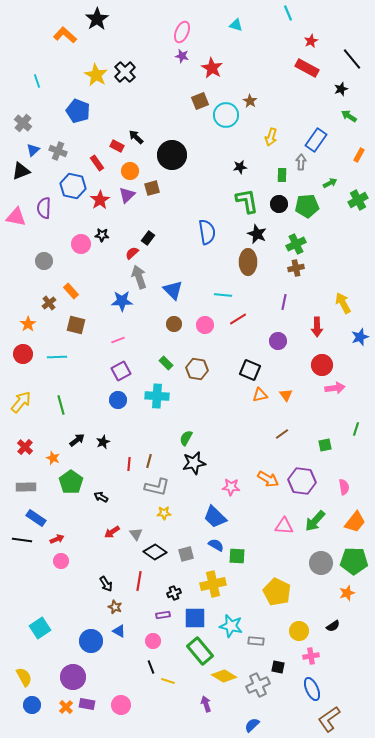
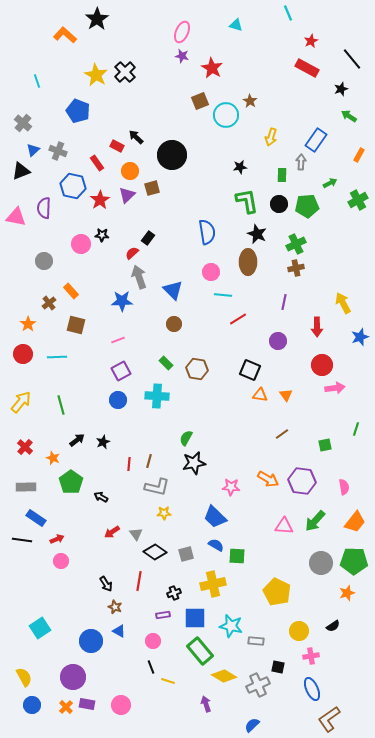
pink circle at (205, 325): moved 6 px right, 53 px up
orange triangle at (260, 395): rotated 21 degrees clockwise
